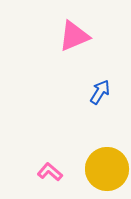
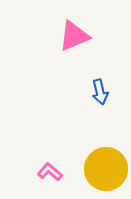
blue arrow: rotated 135 degrees clockwise
yellow circle: moved 1 px left
